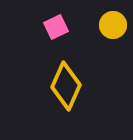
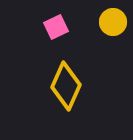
yellow circle: moved 3 px up
